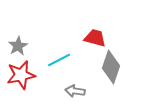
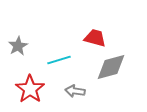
cyan line: rotated 10 degrees clockwise
gray diamond: rotated 56 degrees clockwise
red star: moved 9 px right, 14 px down; rotated 24 degrees counterclockwise
